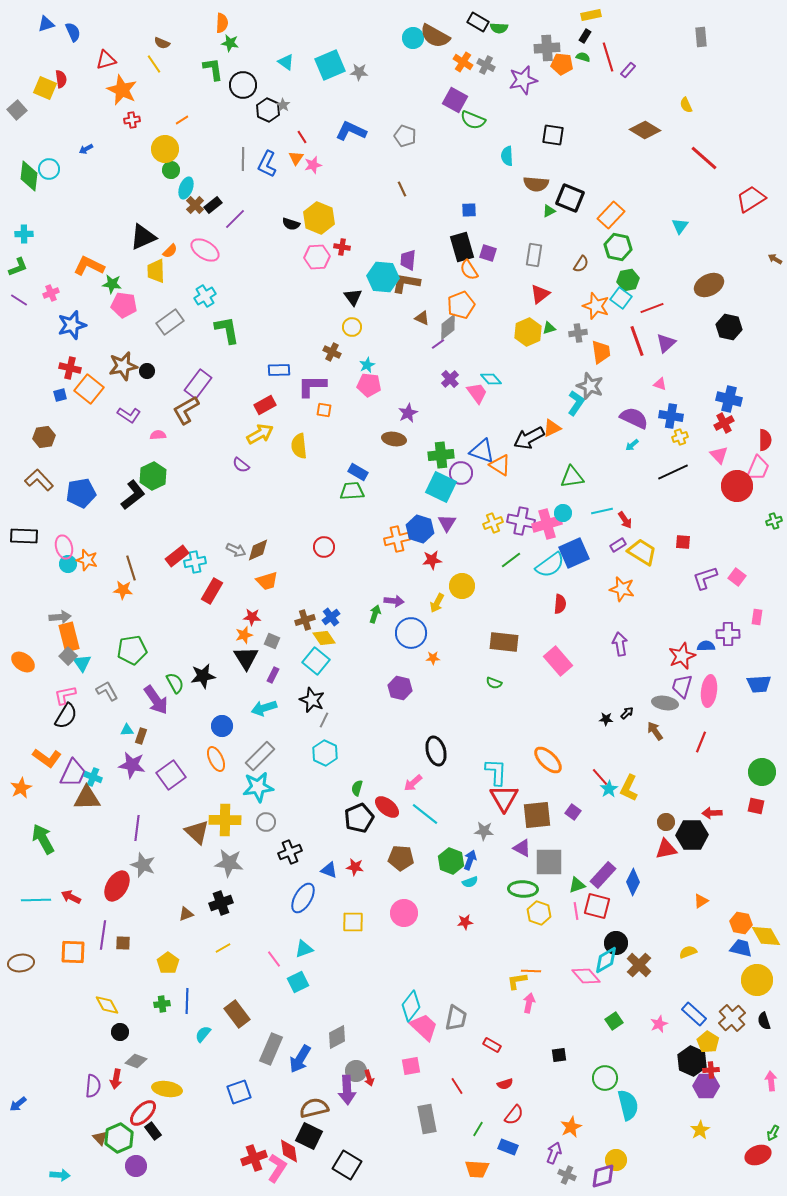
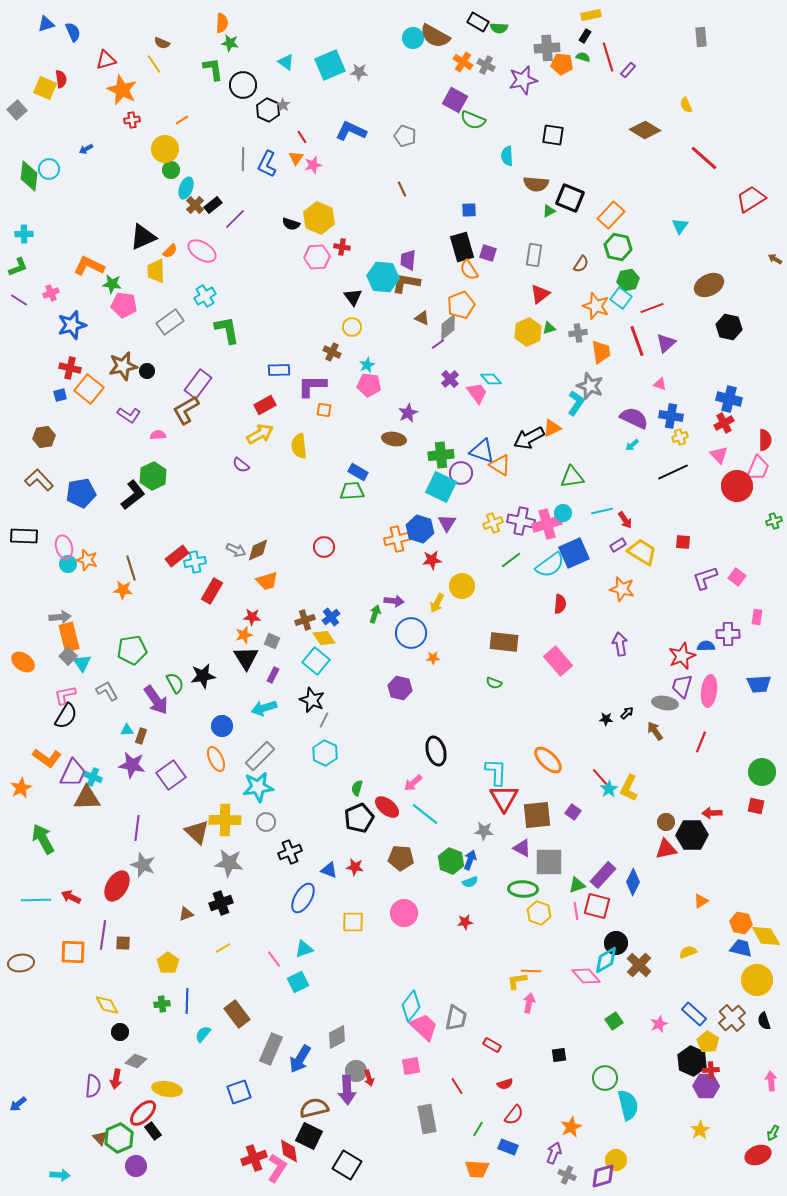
pink ellipse at (205, 250): moved 3 px left, 1 px down
